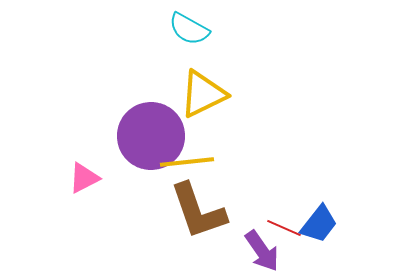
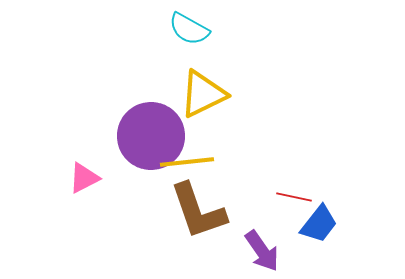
red line: moved 10 px right, 31 px up; rotated 12 degrees counterclockwise
